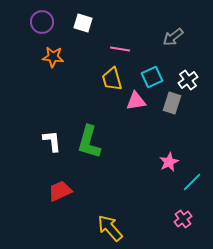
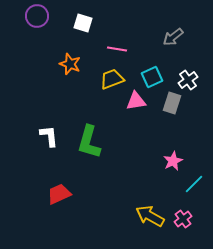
purple circle: moved 5 px left, 6 px up
pink line: moved 3 px left
orange star: moved 17 px right, 7 px down; rotated 15 degrees clockwise
yellow trapezoid: rotated 85 degrees clockwise
white L-shape: moved 3 px left, 5 px up
pink star: moved 4 px right, 1 px up
cyan line: moved 2 px right, 2 px down
red trapezoid: moved 1 px left, 3 px down
yellow arrow: moved 40 px right, 12 px up; rotated 20 degrees counterclockwise
